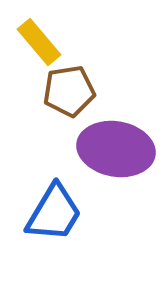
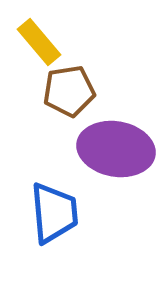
blue trapezoid: rotated 36 degrees counterclockwise
